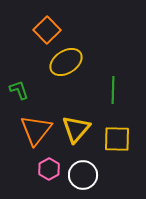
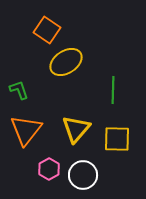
orange square: rotated 12 degrees counterclockwise
orange triangle: moved 10 px left
